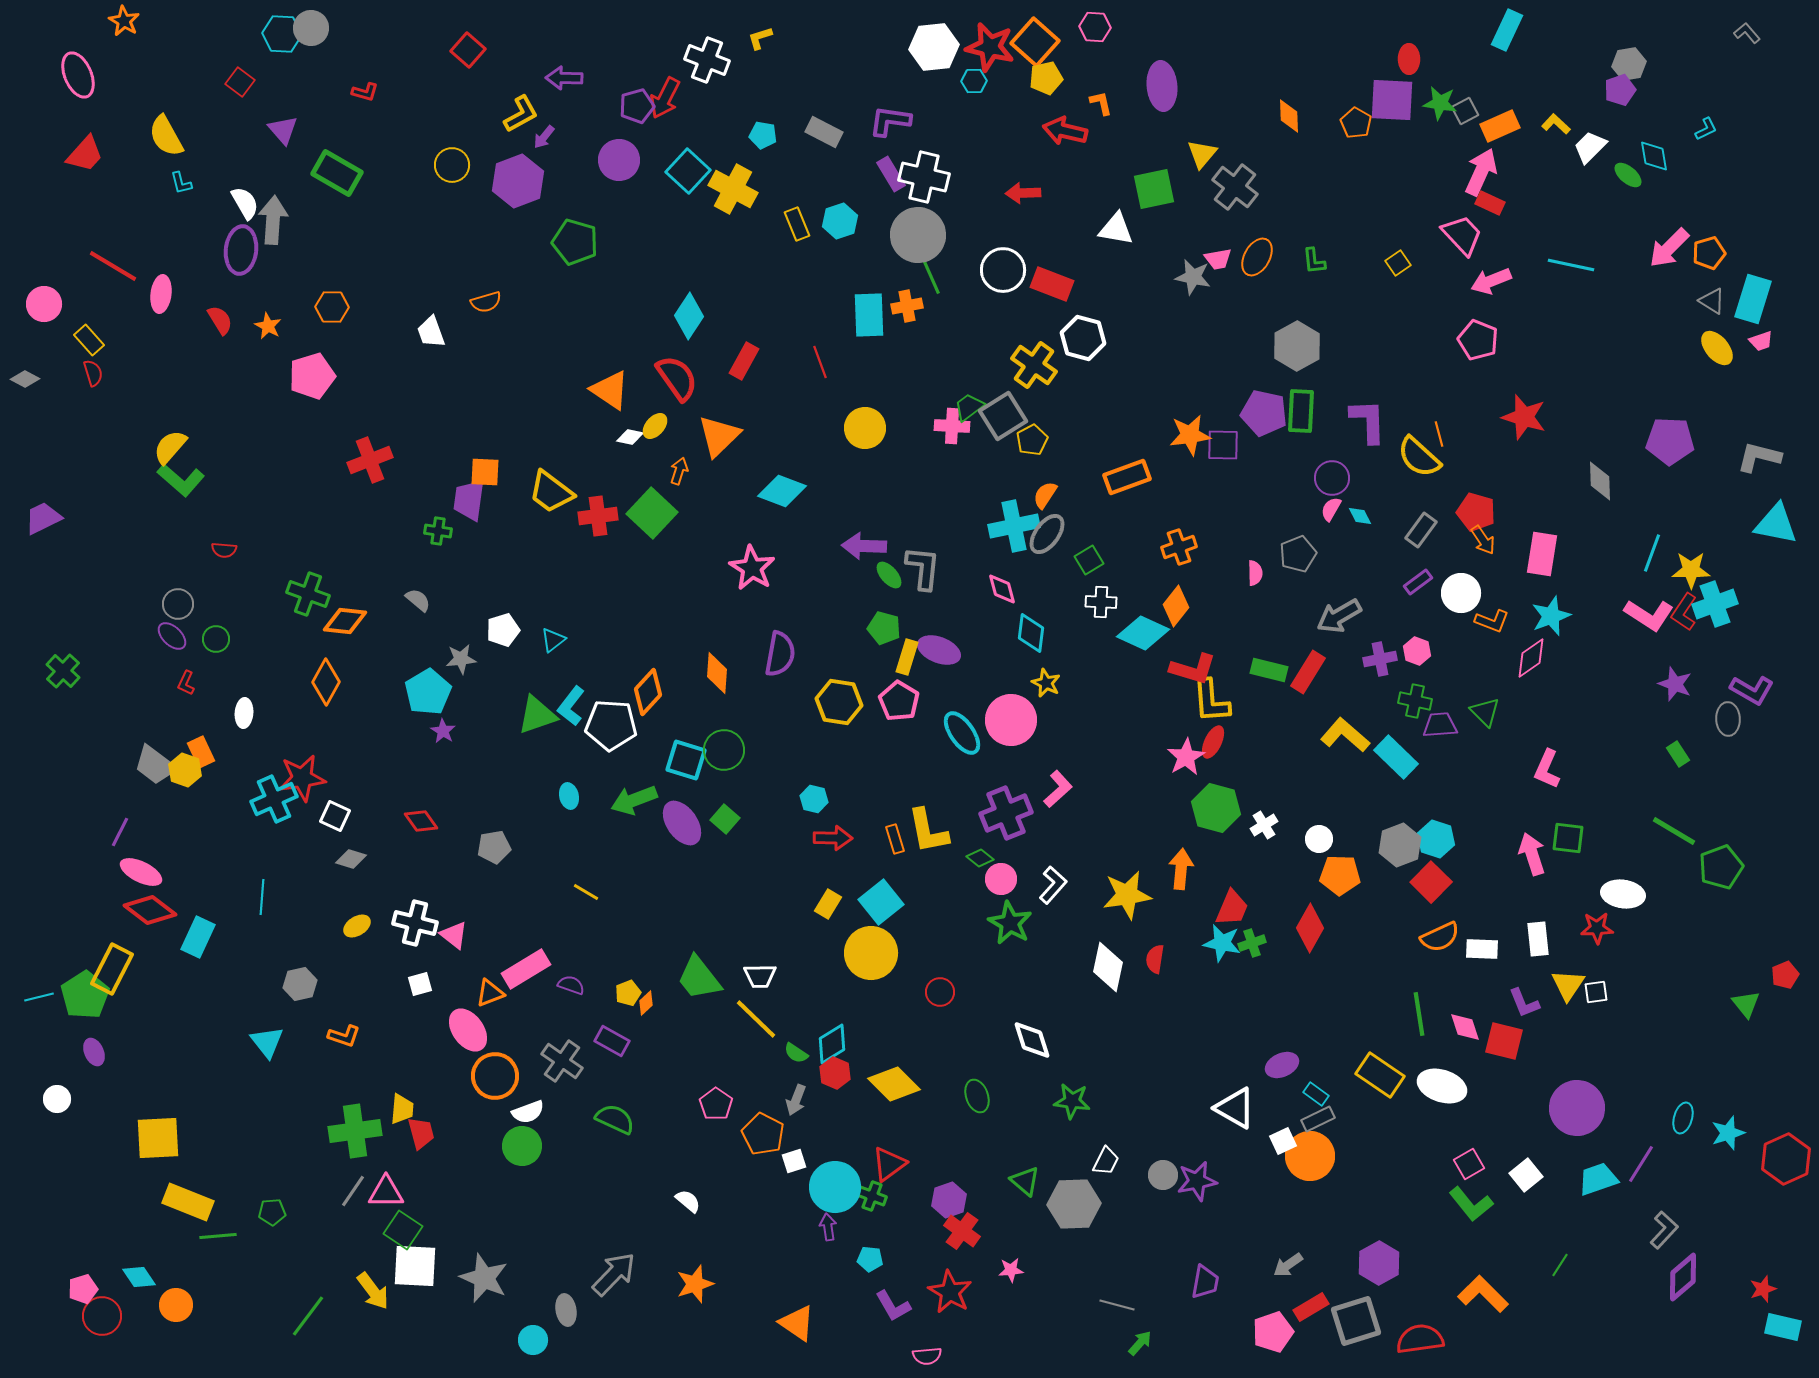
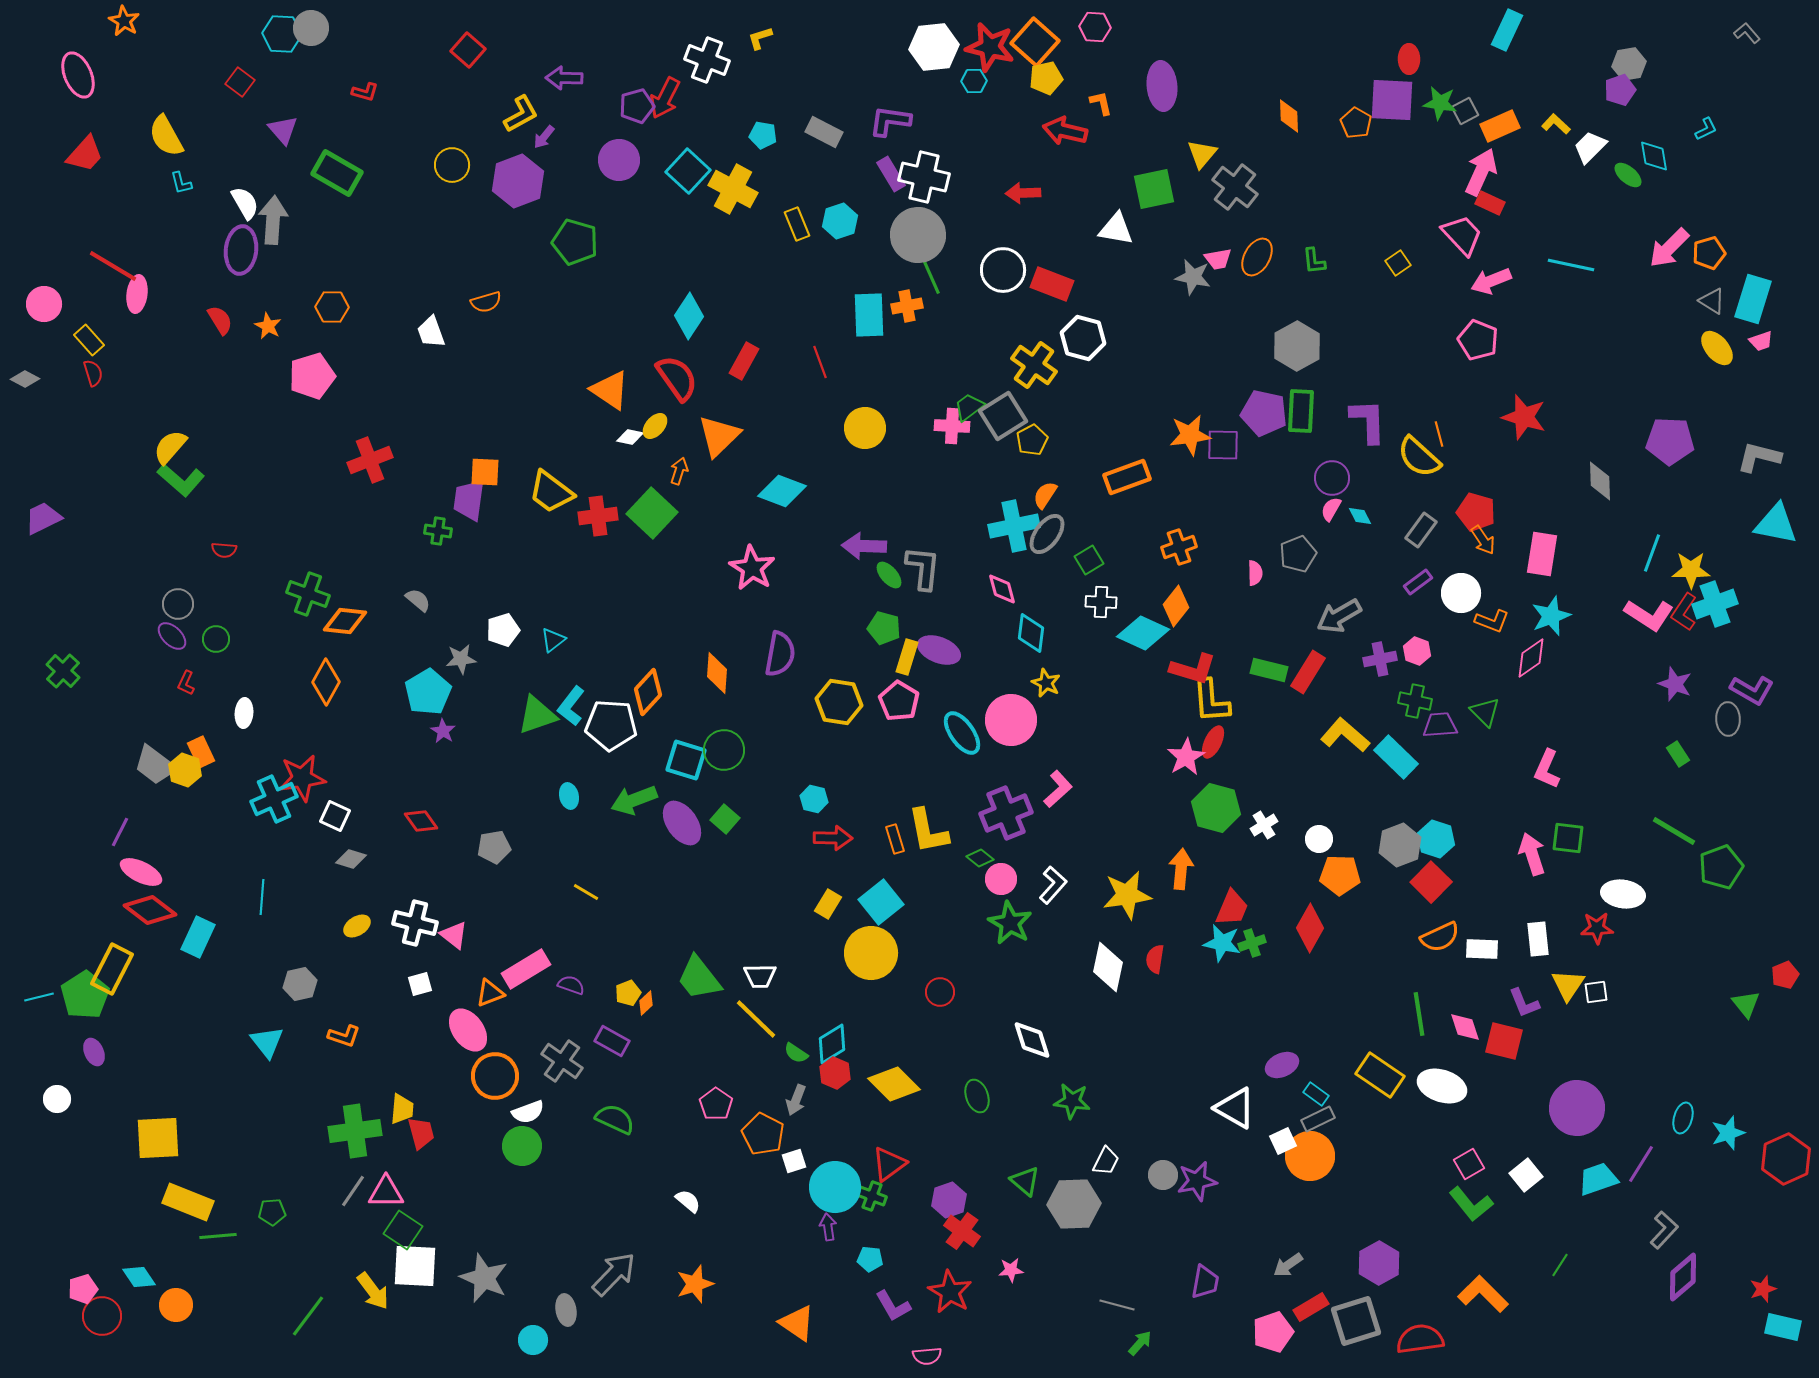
pink ellipse at (161, 294): moved 24 px left
